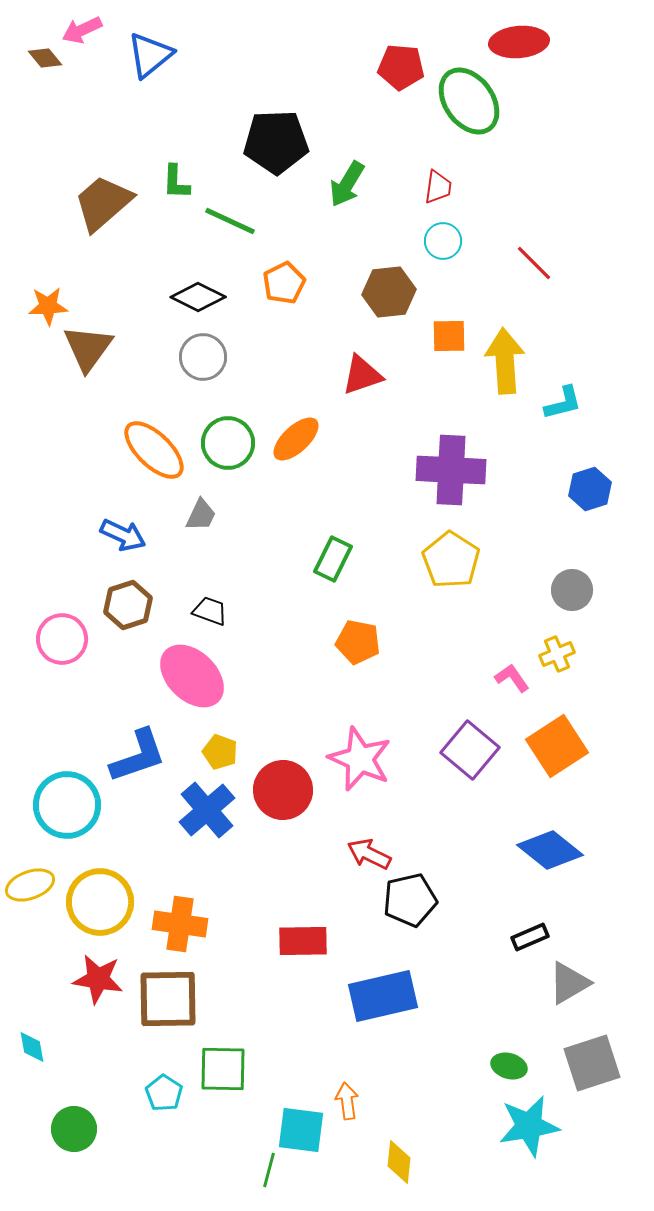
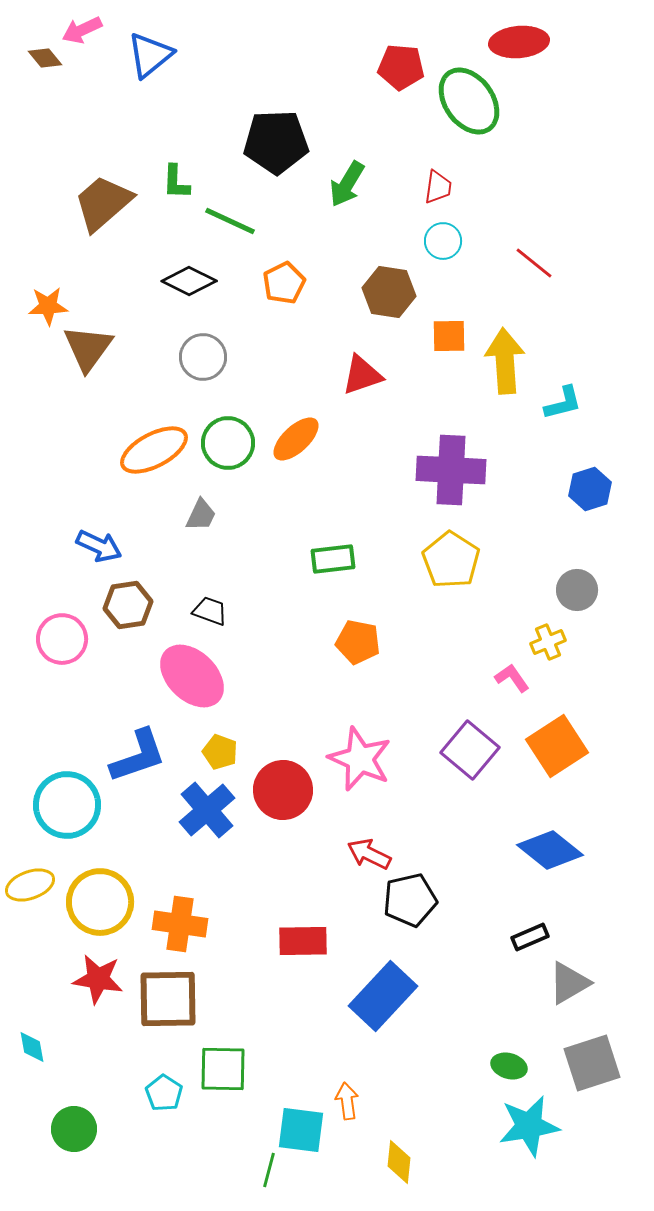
red line at (534, 263): rotated 6 degrees counterclockwise
brown hexagon at (389, 292): rotated 15 degrees clockwise
black diamond at (198, 297): moved 9 px left, 16 px up
orange ellipse at (154, 450): rotated 72 degrees counterclockwise
blue arrow at (123, 535): moved 24 px left, 11 px down
green rectangle at (333, 559): rotated 57 degrees clockwise
gray circle at (572, 590): moved 5 px right
brown hexagon at (128, 605): rotated 9 degrees clockwise
yellow cross at (557, 654): moved 9 px left, 12 px up
blue rectangle at (383, 996): rotated 34 degrees counterclockwise
